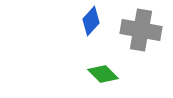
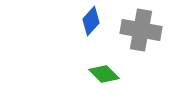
green diamond: moved 1 px right
